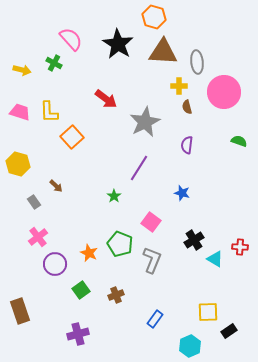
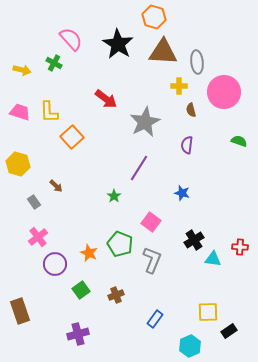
brown semicircle: moved 4 px right, 3 px down
cyan triangle: moved 2 px left; rotated 24 degrees counterclockwise
